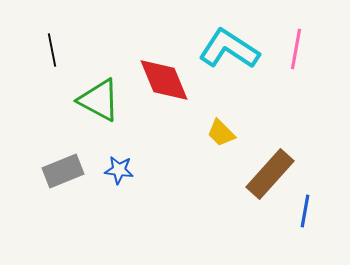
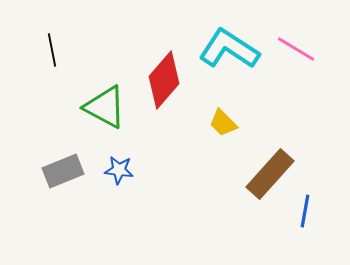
pink line: rotated 69 degrees counterclockwise
red diamond: rotated 64 degrees clockwise
green triangle: moved 6 px right, 7 px down
yellow trapezoid: moved 2 px right, 10 px up
